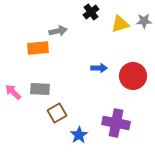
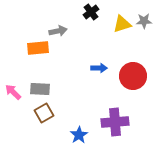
yellow triangle: moved 2 px right
brown square: moved 13 px left
purple cross: moved 1 px left, 1 px up; rotated 16 degrees counterclockwise
